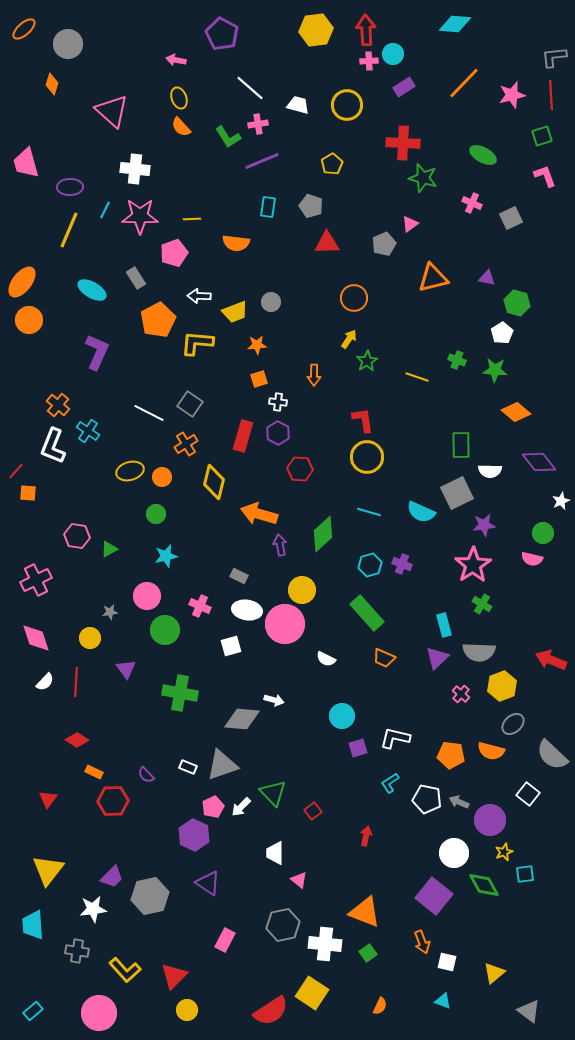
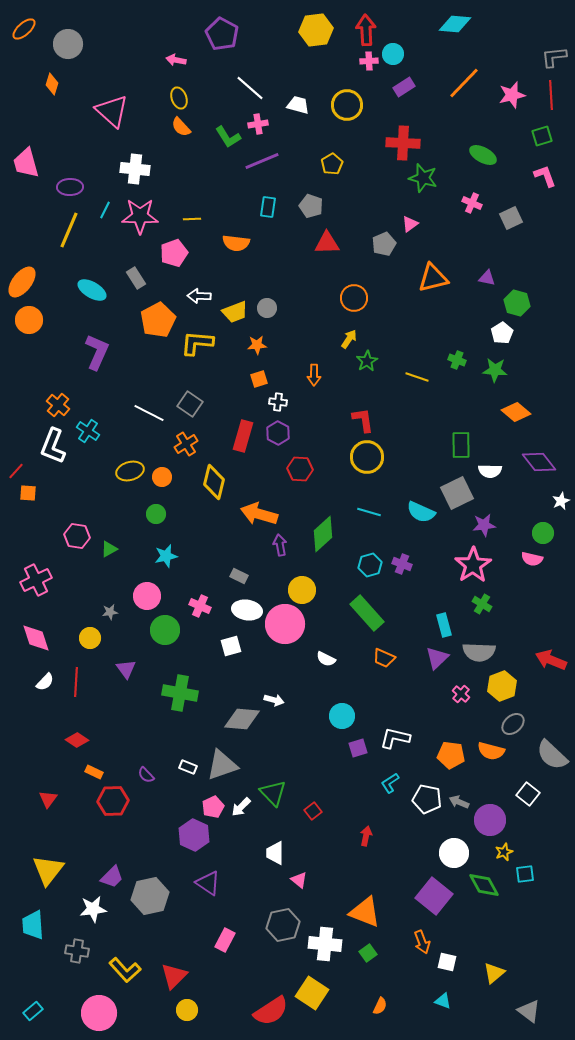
gray circle at (271, 302): moved 4 px left, 6 px down
